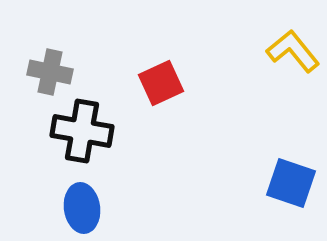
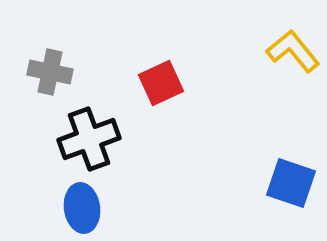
black cross: moved 7 px right, 8 px down; rotated 30 degrees counterclockwise
